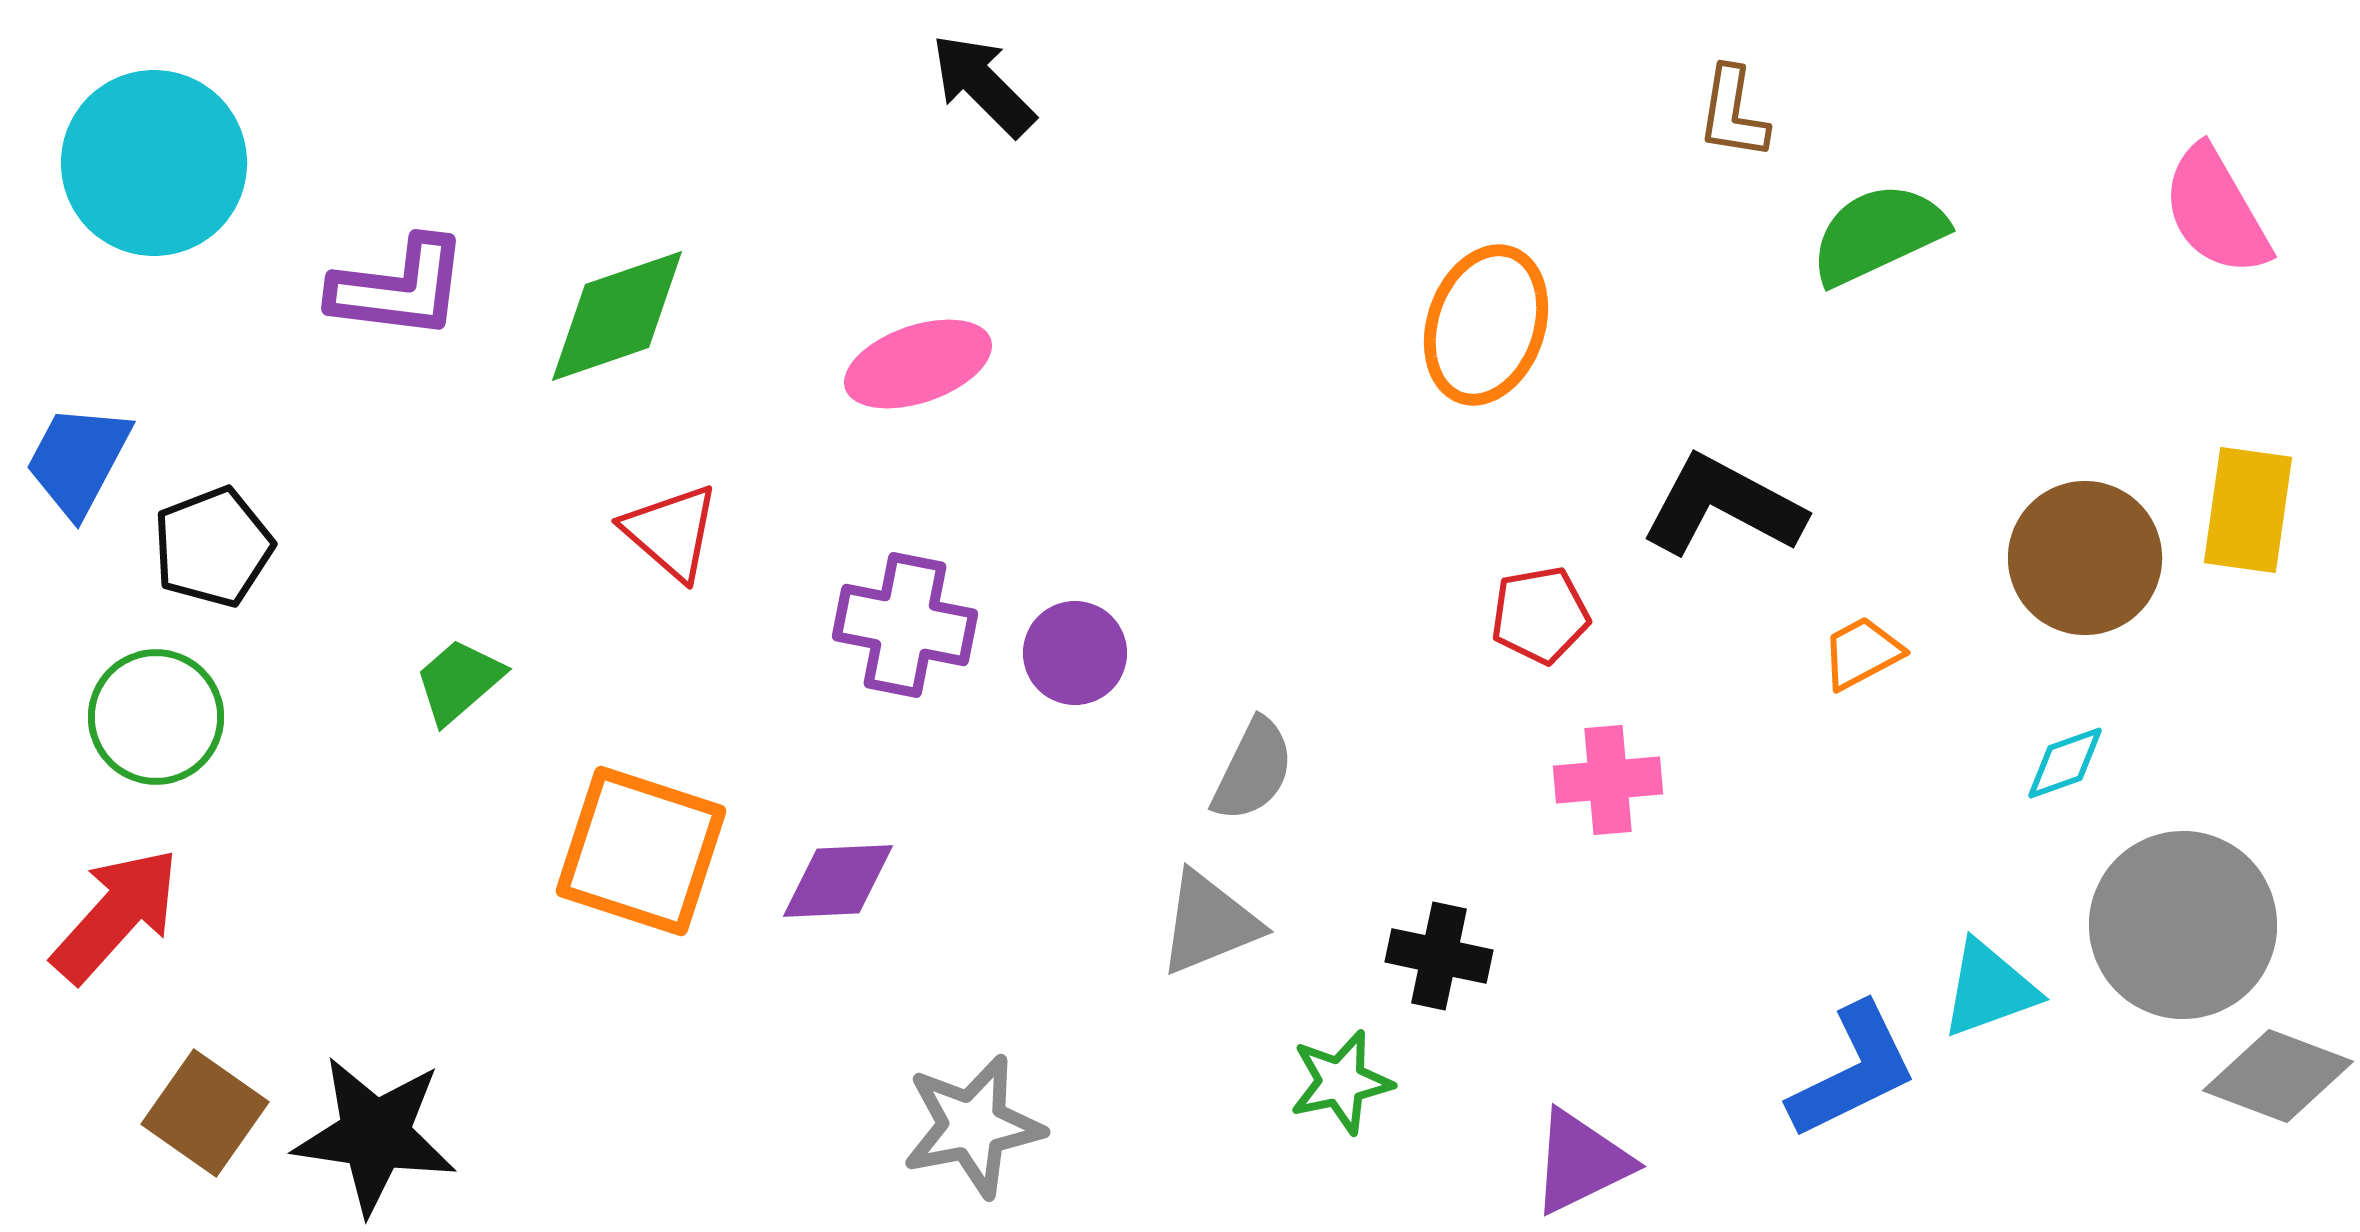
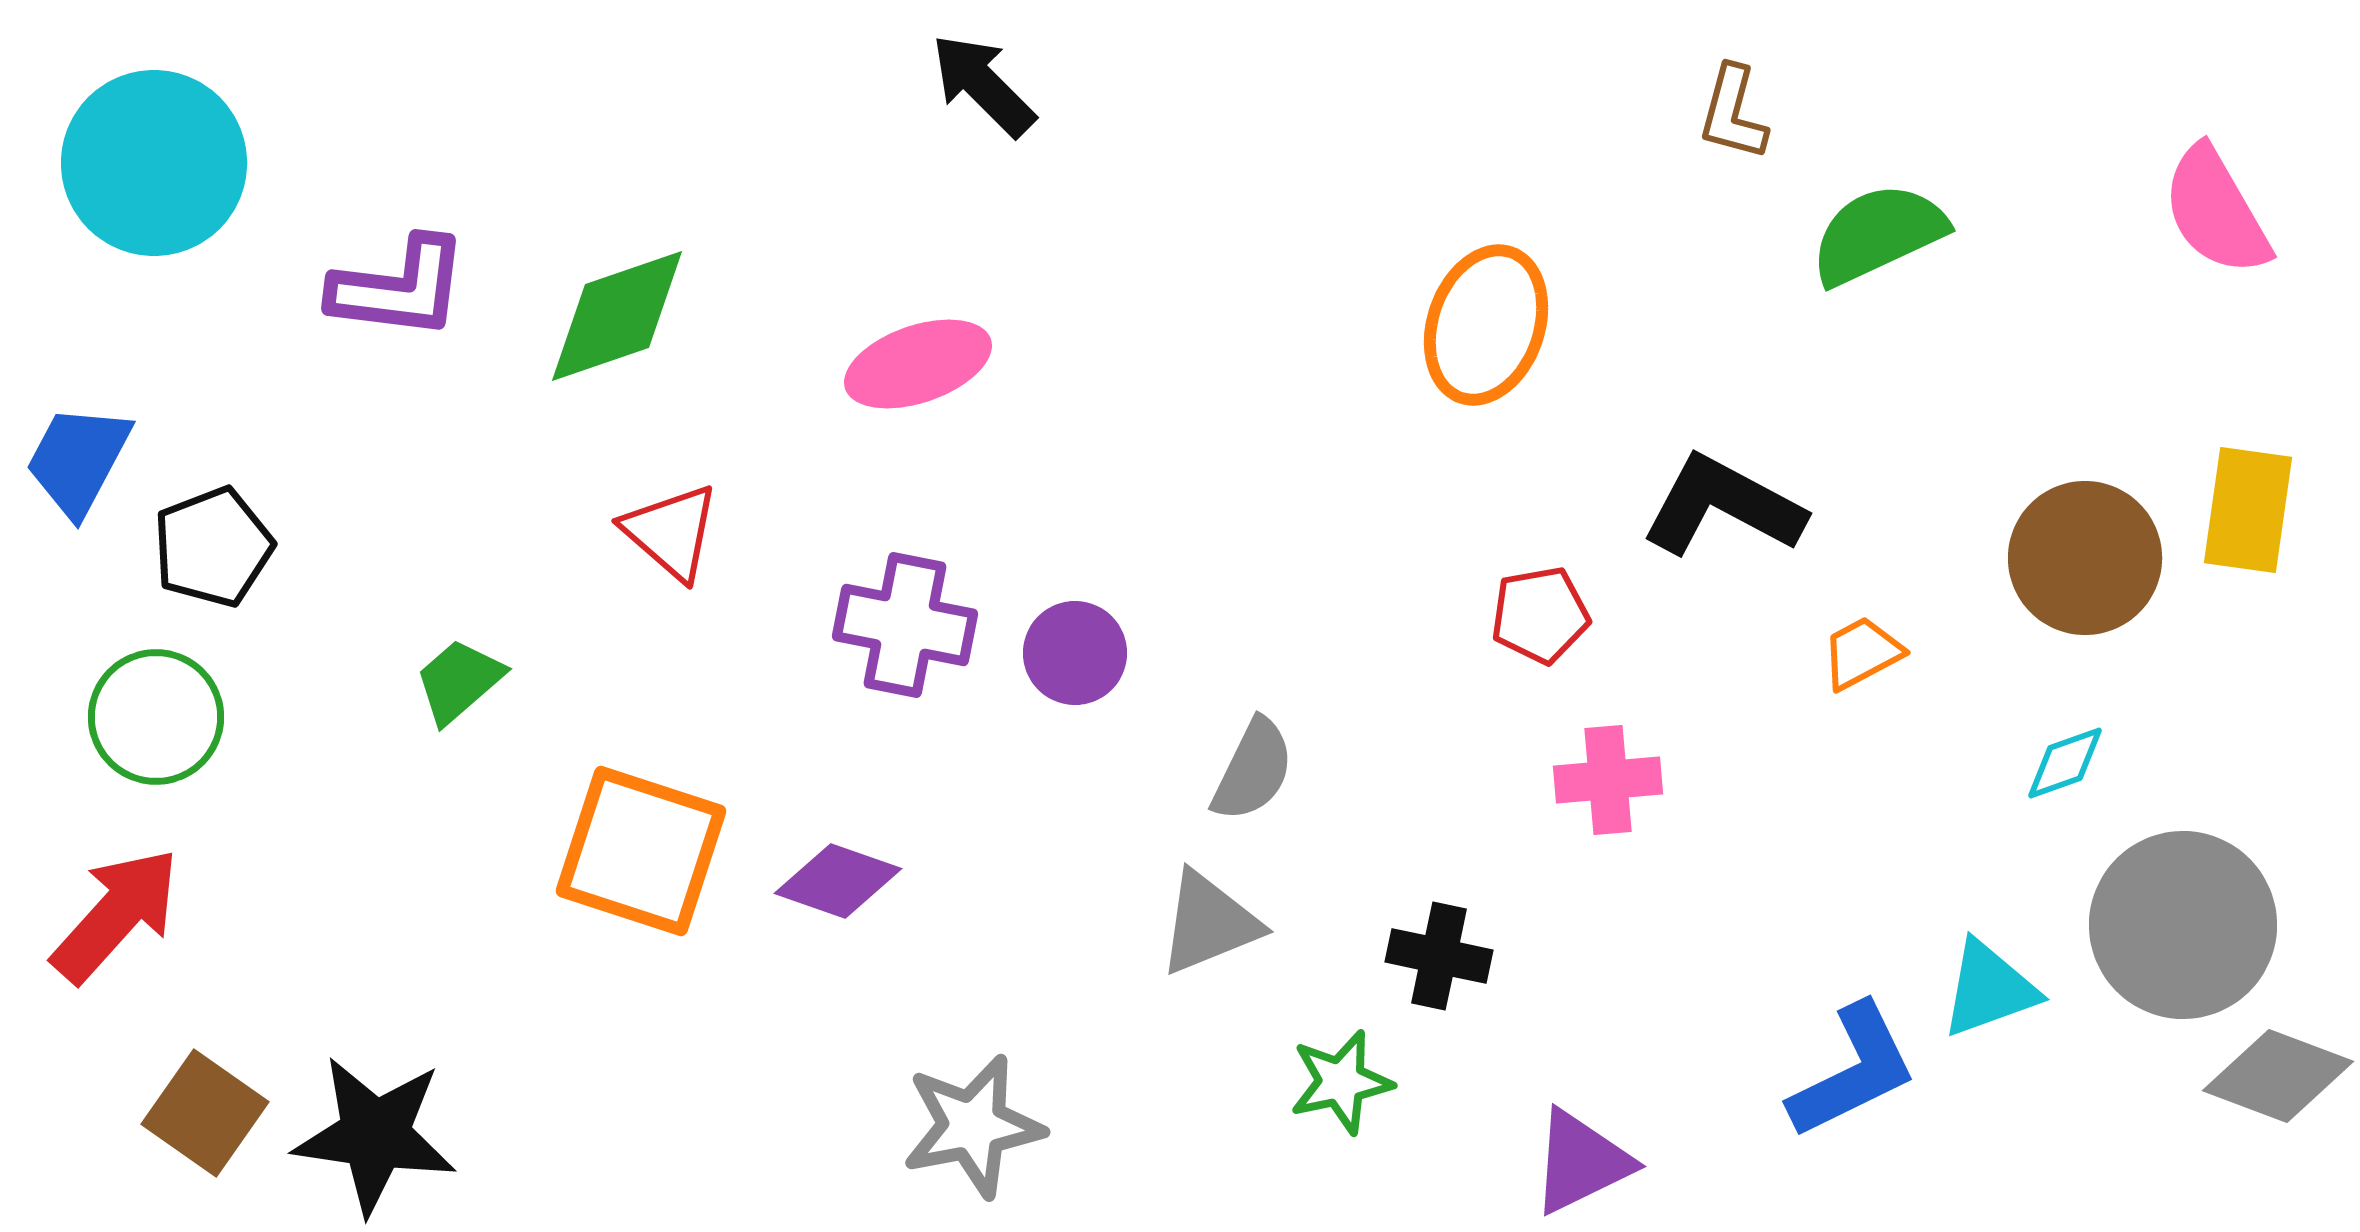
brown L-shape: rotated 6 degrees clockwise
purple diamond: rotated 22 degrees clockwise
